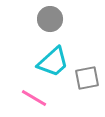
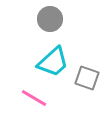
gray square: rotated 30 degrees clockwise
